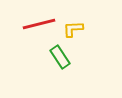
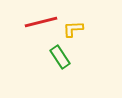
red line: moved 2 px right, 2 px up
